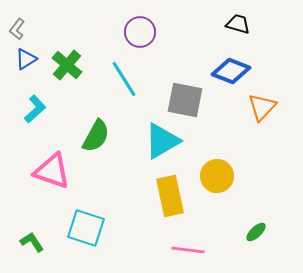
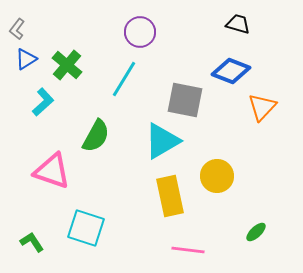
cyan line: rotated 63 degrees clockwise
cyan L-shape: moved 8 px right, 7 px up
